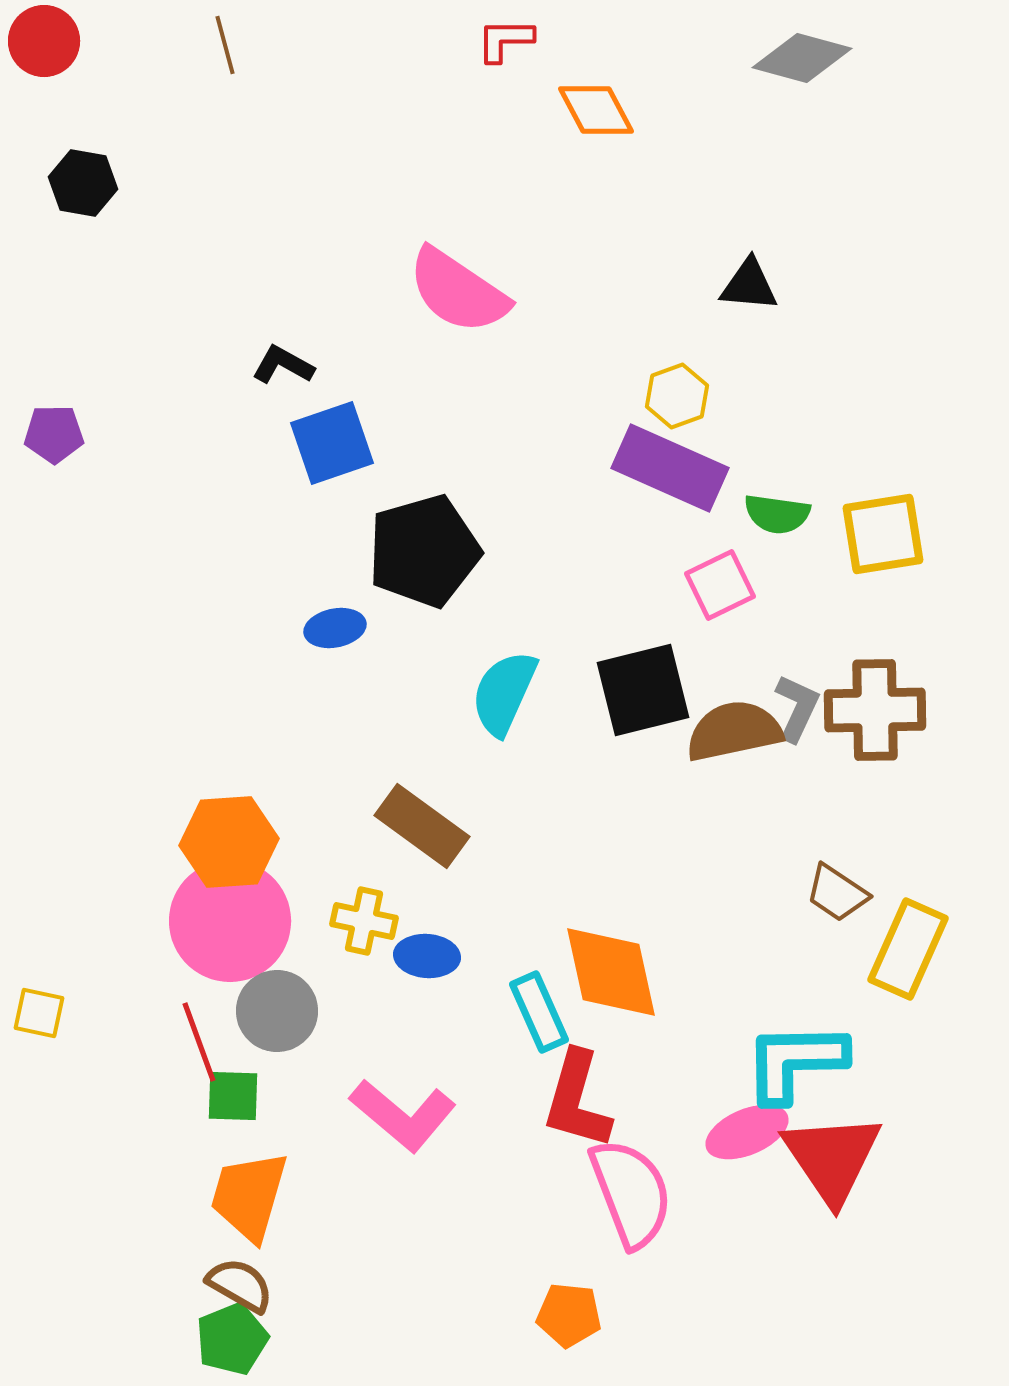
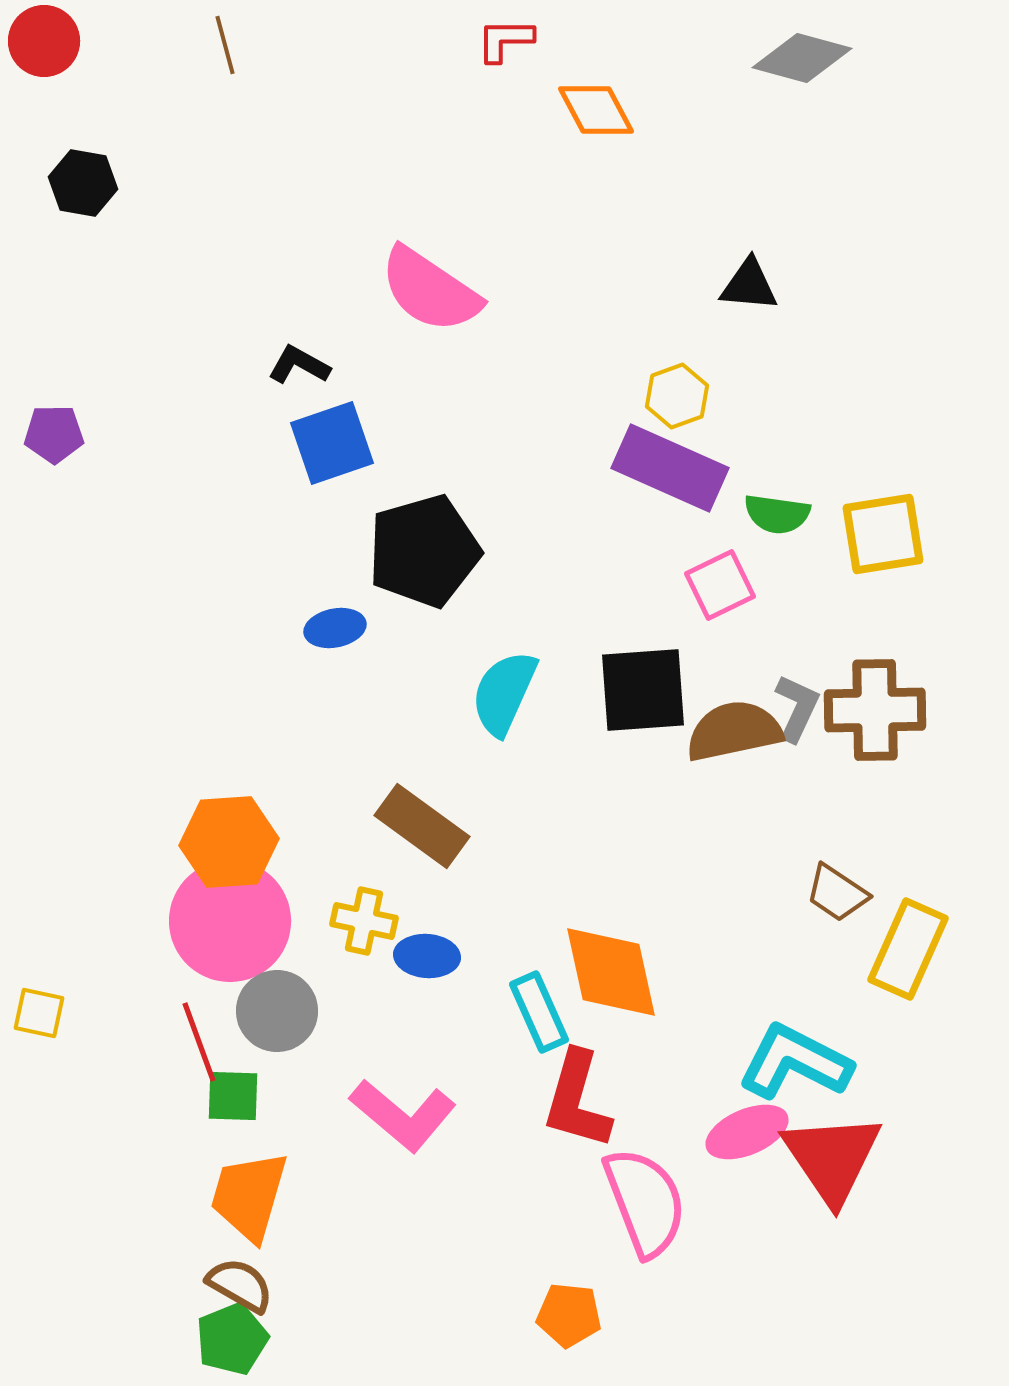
pink semicircle at (458, 291): moved 28 px left, 1 px up
black L-shape at (283, 365): moved 16 px right
black square at (643, 690): rotated 10 degrees clockwise
cyan L-shape at (795, 1062): rotated 28 degrees clockwise
pink semicircle at (631, 1193): moved 14 px right, 9 px down
